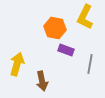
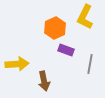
orange hexagon: rotated 25 degrees clockwise
yellow arrow: rotated 70 degrees clockwise
brown arrow: moved 2 px right
